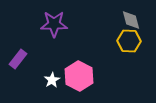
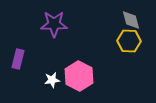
purple rectangle: rotated 24 degrees counterclockwise
white star: rotated 21 degrees clockwise
